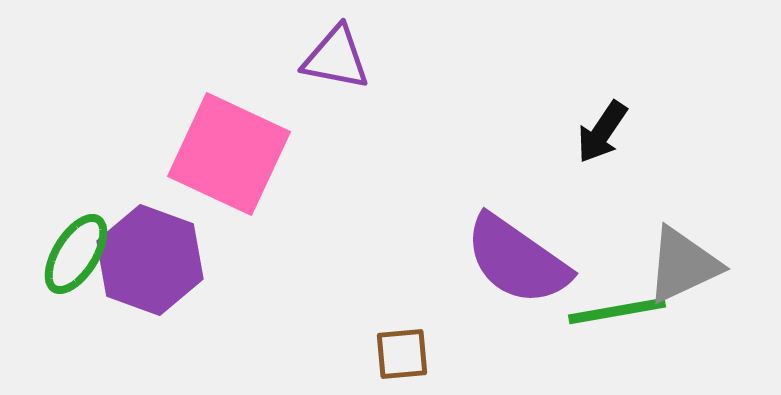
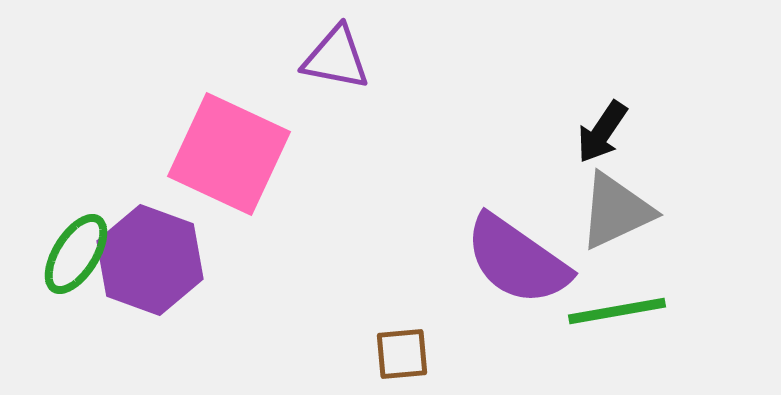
gray triangle: moved 67 px left, 54 px up
